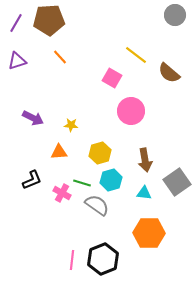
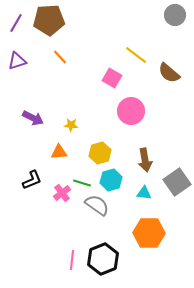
pink cross: rotated 24 degrees clockwise
